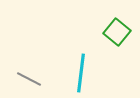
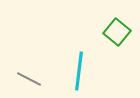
cyan line: moved 2 px left, 2 px up
